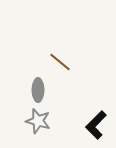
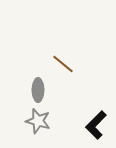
brown line: moved 3 px right, 2 px down
